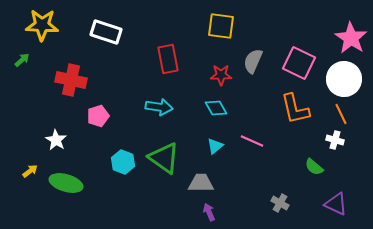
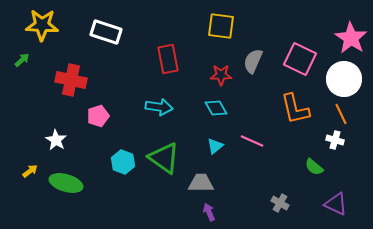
pink square: moved 1 px right, 4 px up
